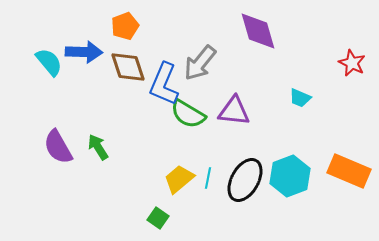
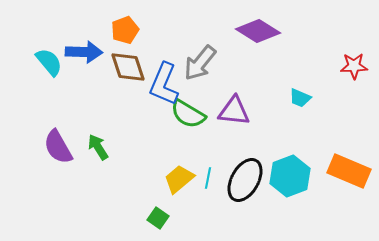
orange pentagon: moved 4 px down
purple diamond: rotated 42 degrees counterclockwise
red star: moved 2 px right, 3 px down; rotated 28 degrees counterclockwise
